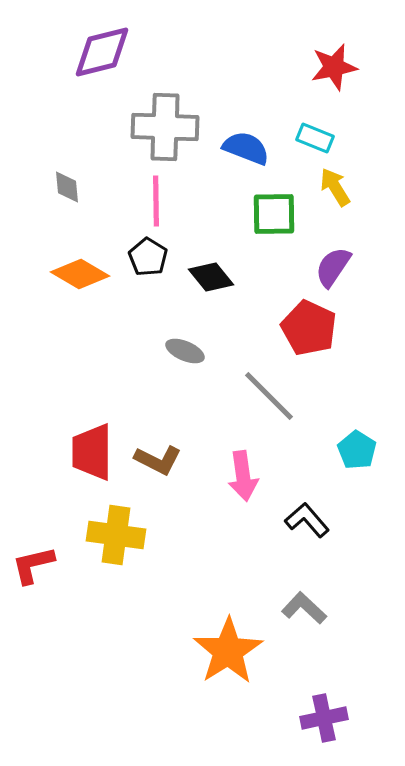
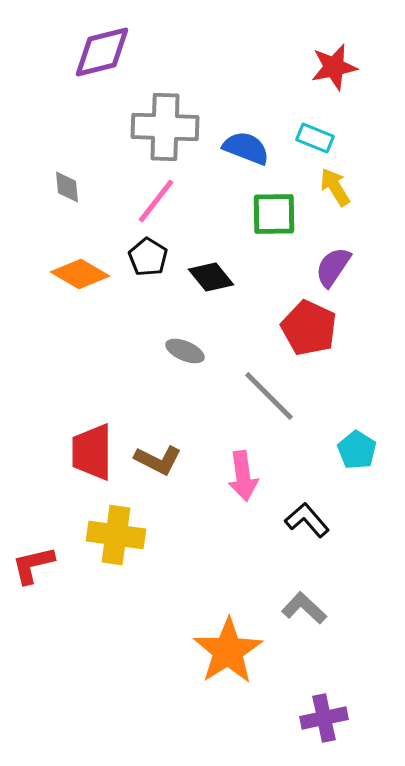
pink line: rotated 39 degrees clockwise
